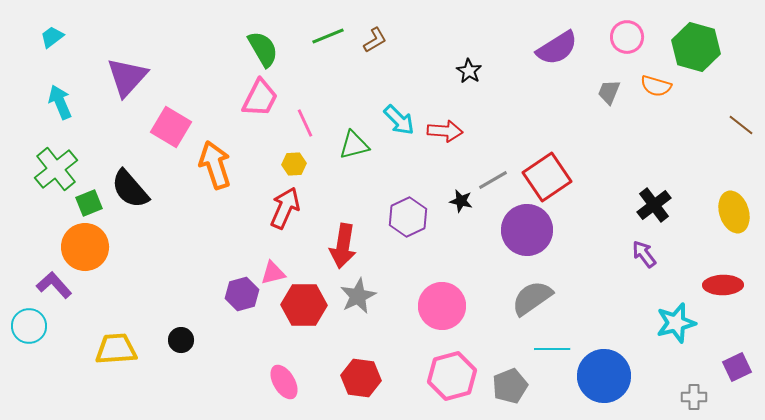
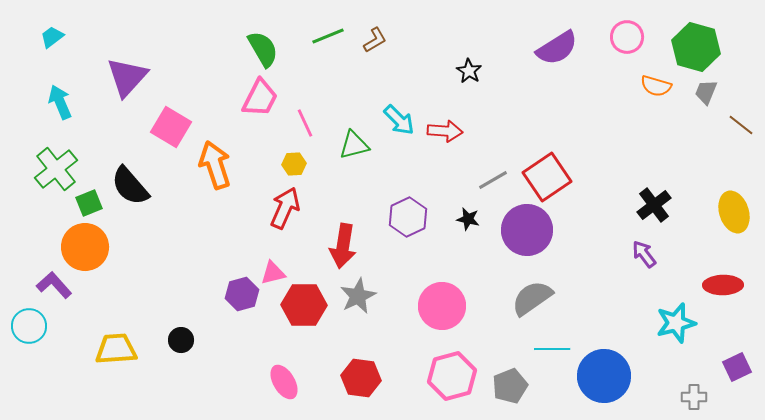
gray trapezoid at (609, 92): moved 97 px right
black semicircle at (130, 189): moved 3 px up
black star at (461, 201): moved 7 px right, 18 px down
